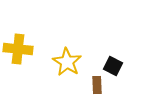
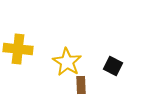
brown rectangle: moved 16 px left
